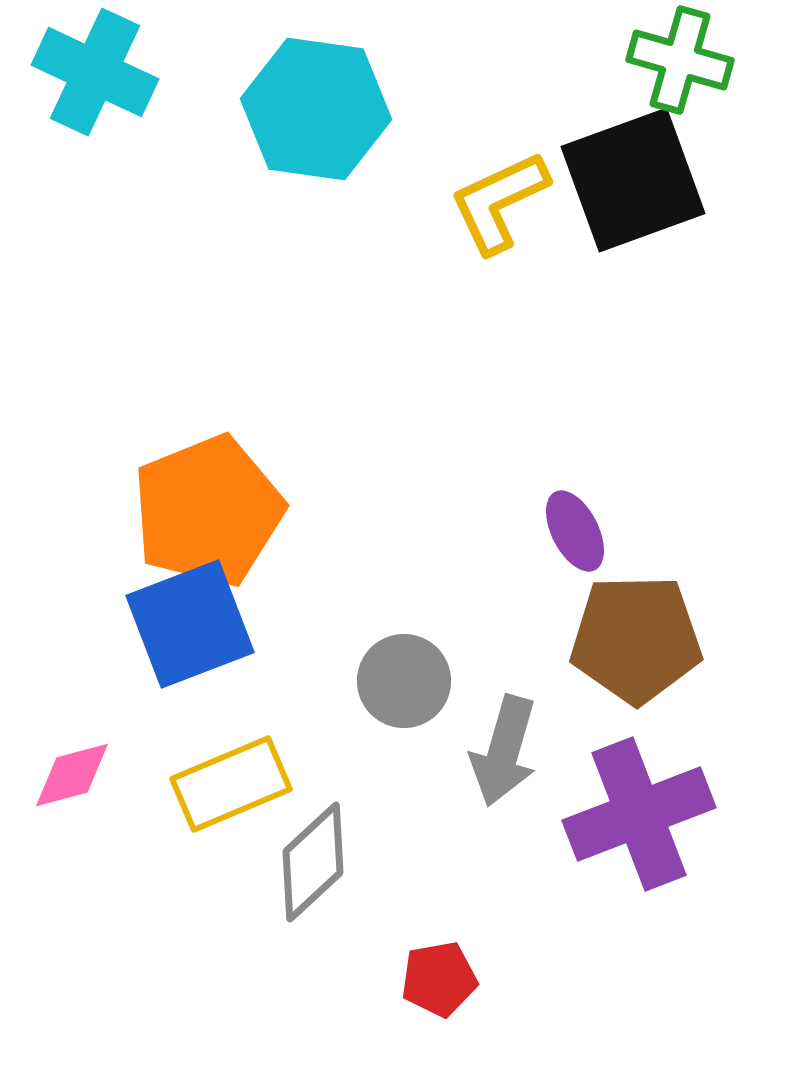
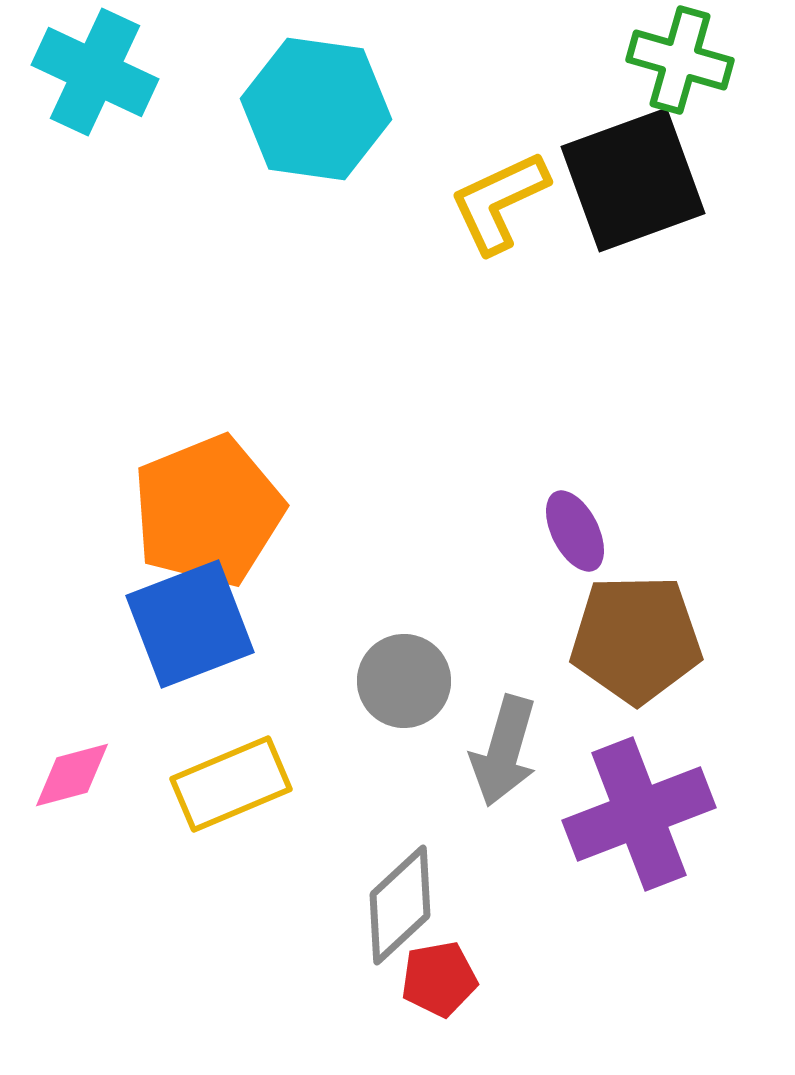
gray diamond: moved 87 px right, 43 px down
